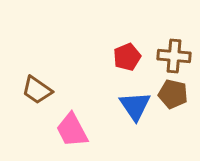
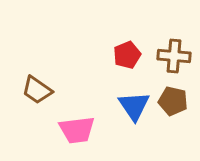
red pentagon: moved 2 px up
brown pentagon: moved 7 px down
blue triangle: moved 1 px left
pink trapezoid: moved 5 px right; rotated 69 degrees counterclockwise
